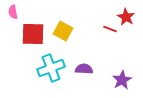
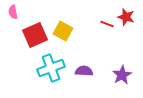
red star: rotated 12 degrees counterclockwise
red line: moved 3 px left, 5 px up
red square: moved 2 px right, 1 px down; rotated 25 degrees counterclockwise
purple semicircle: moved 2 px down
purple star: moved 5 px up
